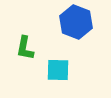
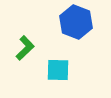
green L-shape: rotated 145 degrees counterclockwise
